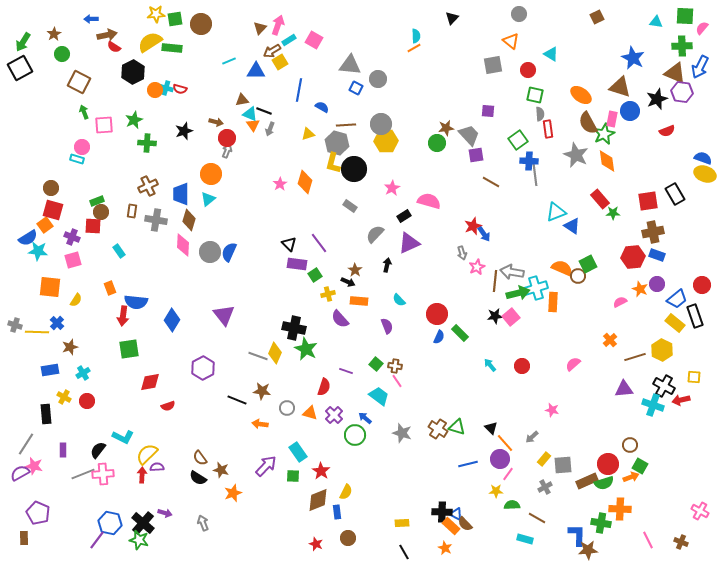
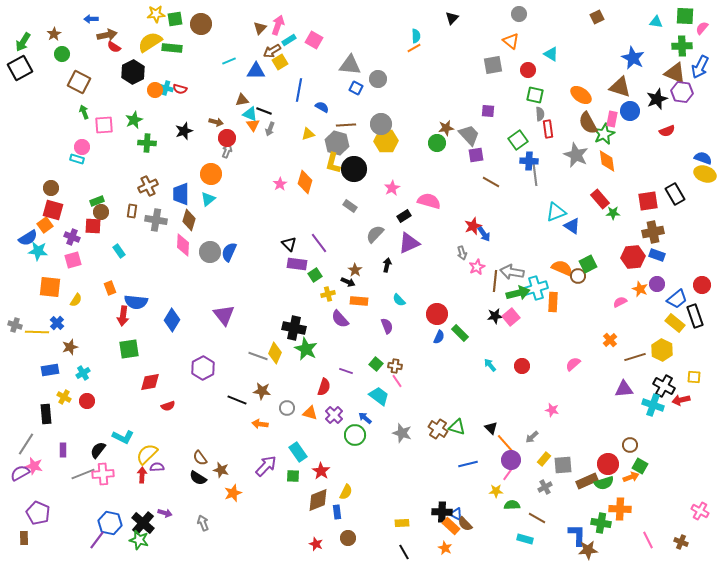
purple circle at (500, 459): moved 11 px right, 1 px down
